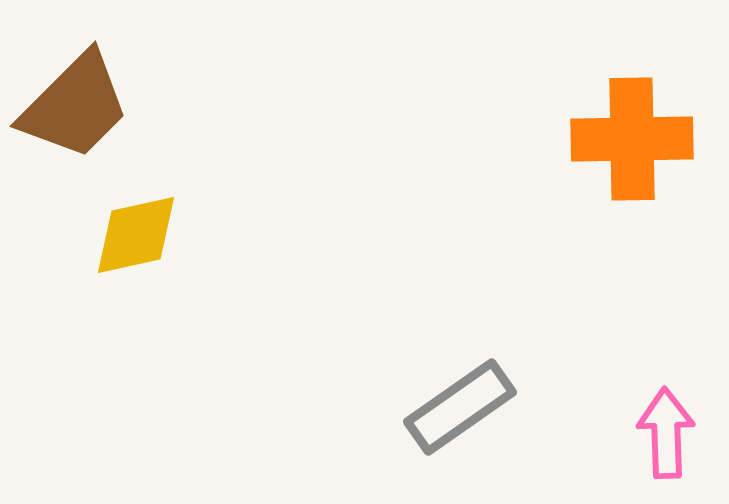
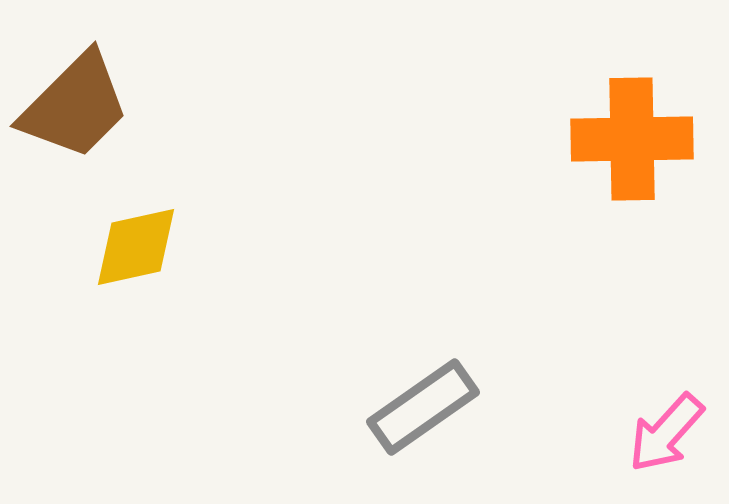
yellow diamond: moved 12 px down
gray rectangle: moved 37 px left
pink arrow: rotated 136 degrees counterclockwise
